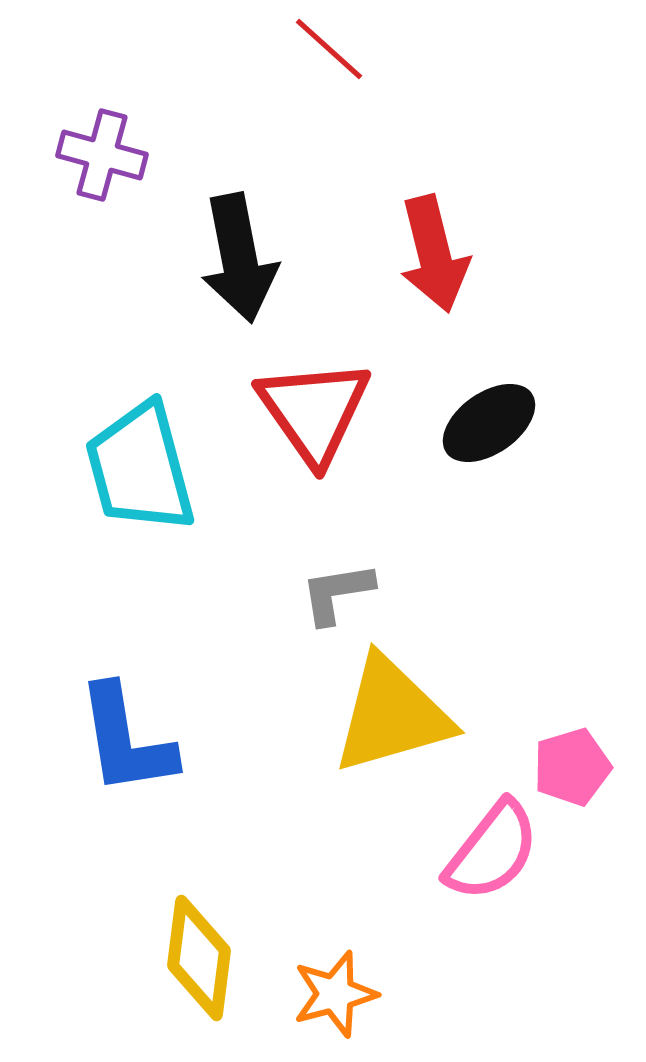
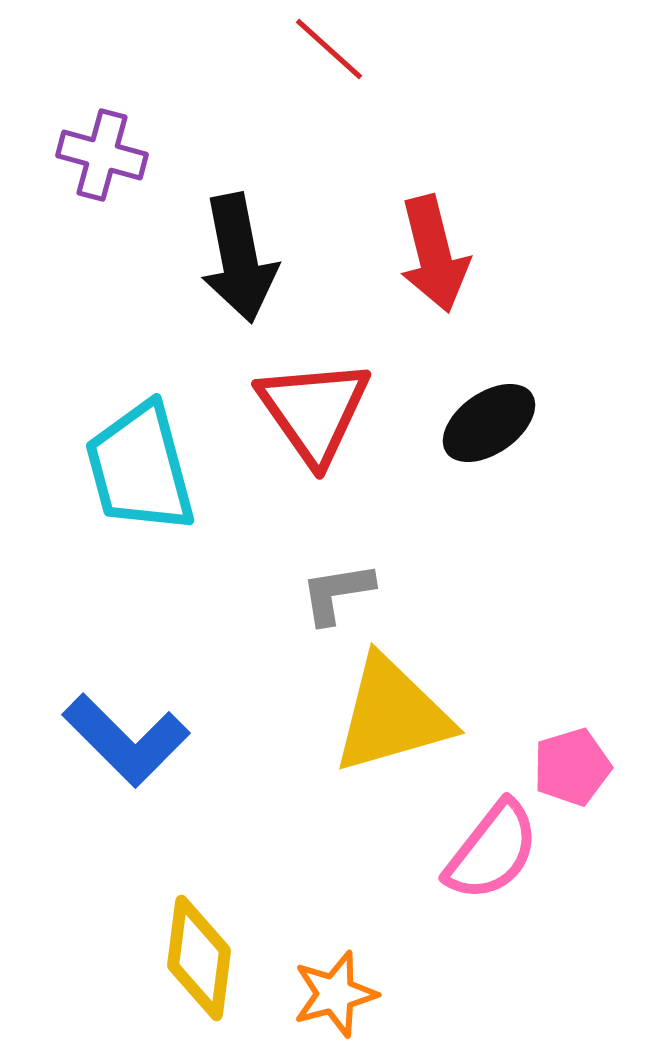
blue L-shape: rotated 36 degrees counterclockwise
